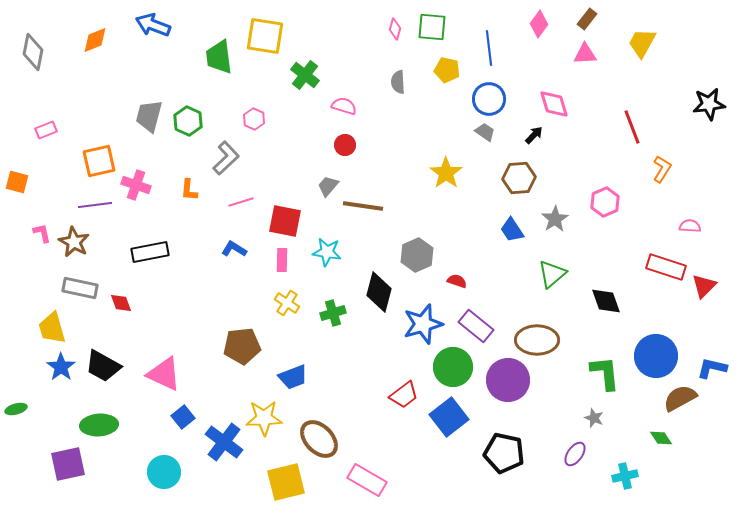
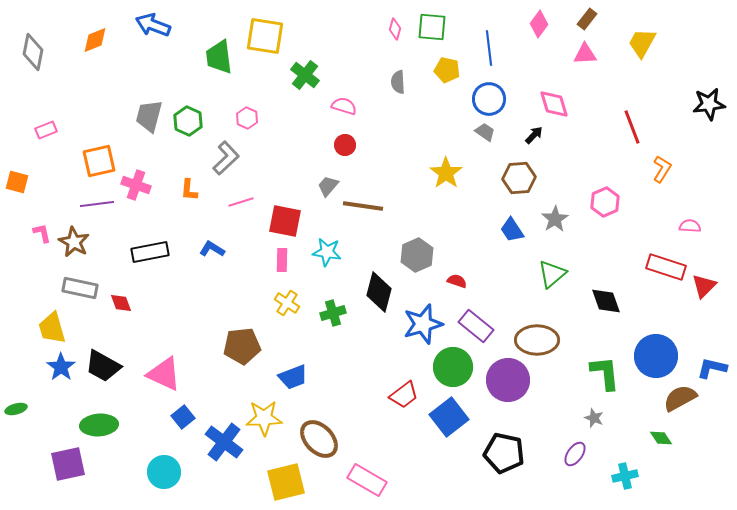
pink hexagon at (254, 119): moved 7 px left, 1 px up
purple line at (95, 205): moved 2 px right, 1 px up
blue L-shape at (234, 249): moved 22 px left
